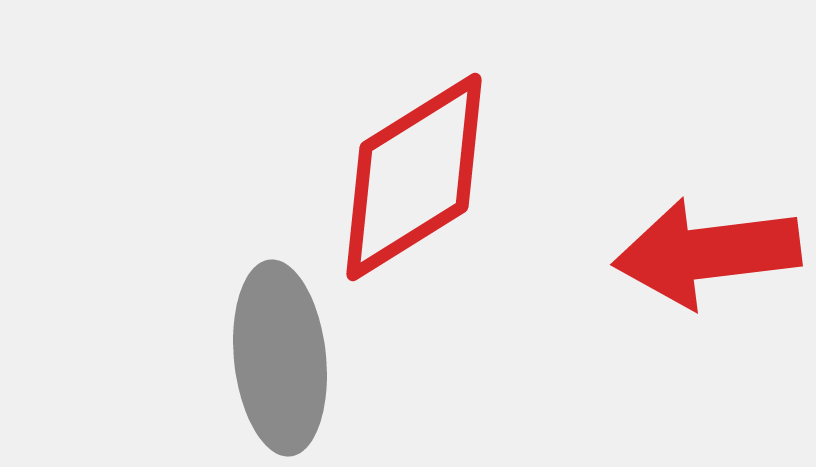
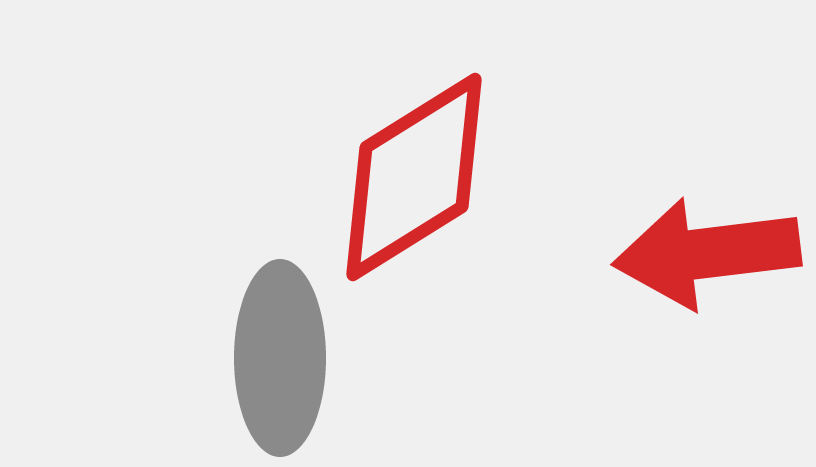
gray ellipse: rotated 6 degrees clockwise
